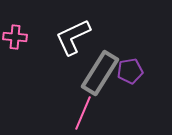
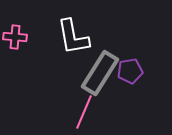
white L-shape: rotated 75 degrees counterclockwise
pink line: moved 1 px right, 1 px up
